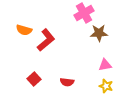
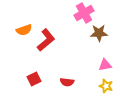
orange semicircle: rotated 35 degrees counterclockwise
red square: rotated 16 degrees clockwise
